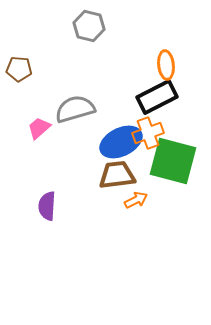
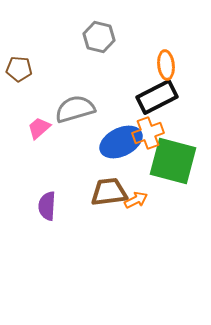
gray hexagon: moved 10 px right, 11 px down
brown trapezoid: moved 8 px left, 17 px down
